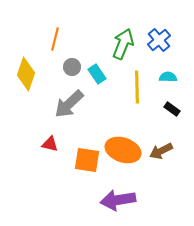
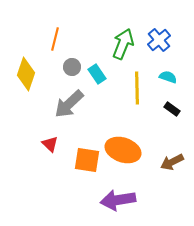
cyan semicircle: rotated 18 degrees clockwise
yellow line: moved 1 px down
red triangle: rotated 30 degrees clockwise
brown arrow: moved 11 px right, 11 px down
